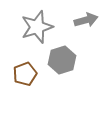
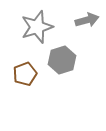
gray arrow: moved 1 px right
